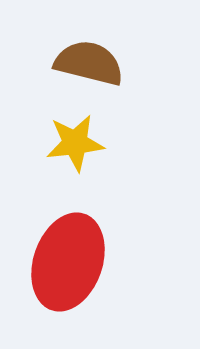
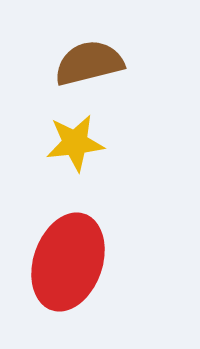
brown semicircle: rotated 28 degrees counterclockwise
